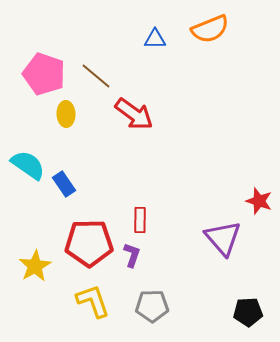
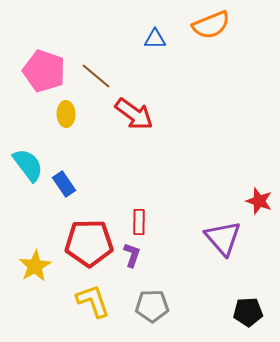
orange semicircle: moved 1 px right, 4 px up
pink pentagon: moved 3 px up
cyan semicircle: rotated 18 degrees clockwise
red rectangle: moved 1 px left, 2 px down
